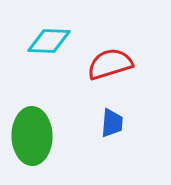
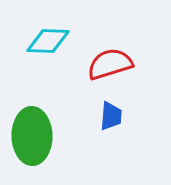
cyan diamond: moved 1 px left
blue trapezoid: moved 1 px left, 7 px up
